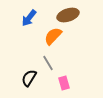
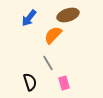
orange semicircle: moved 1 px up
black semicircle: moved 1 px right, 4 px down; rotated 132 degrees clockwise
